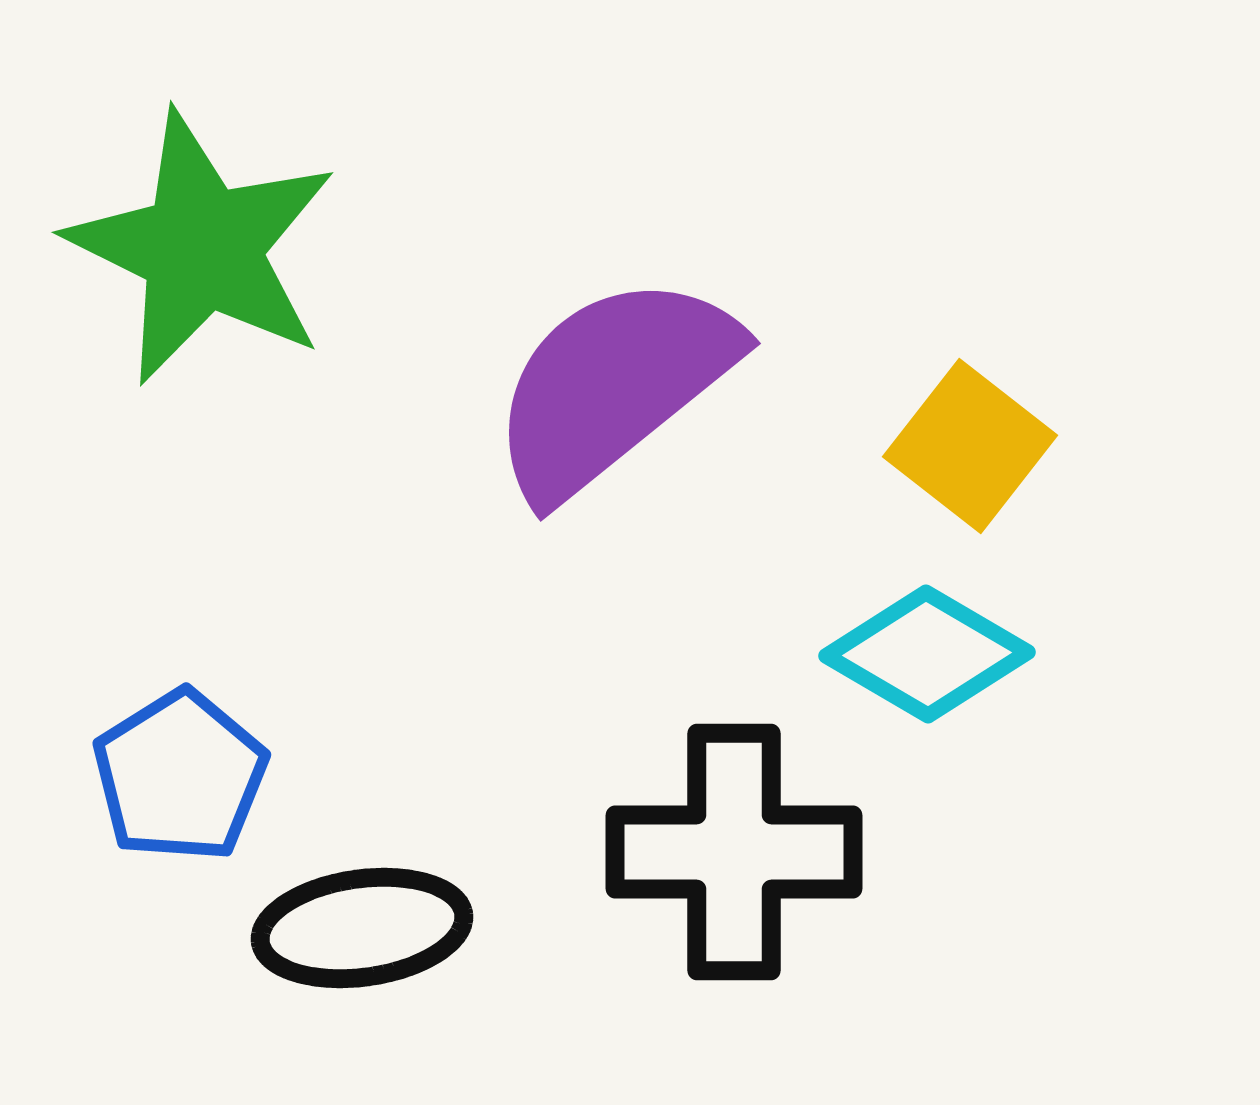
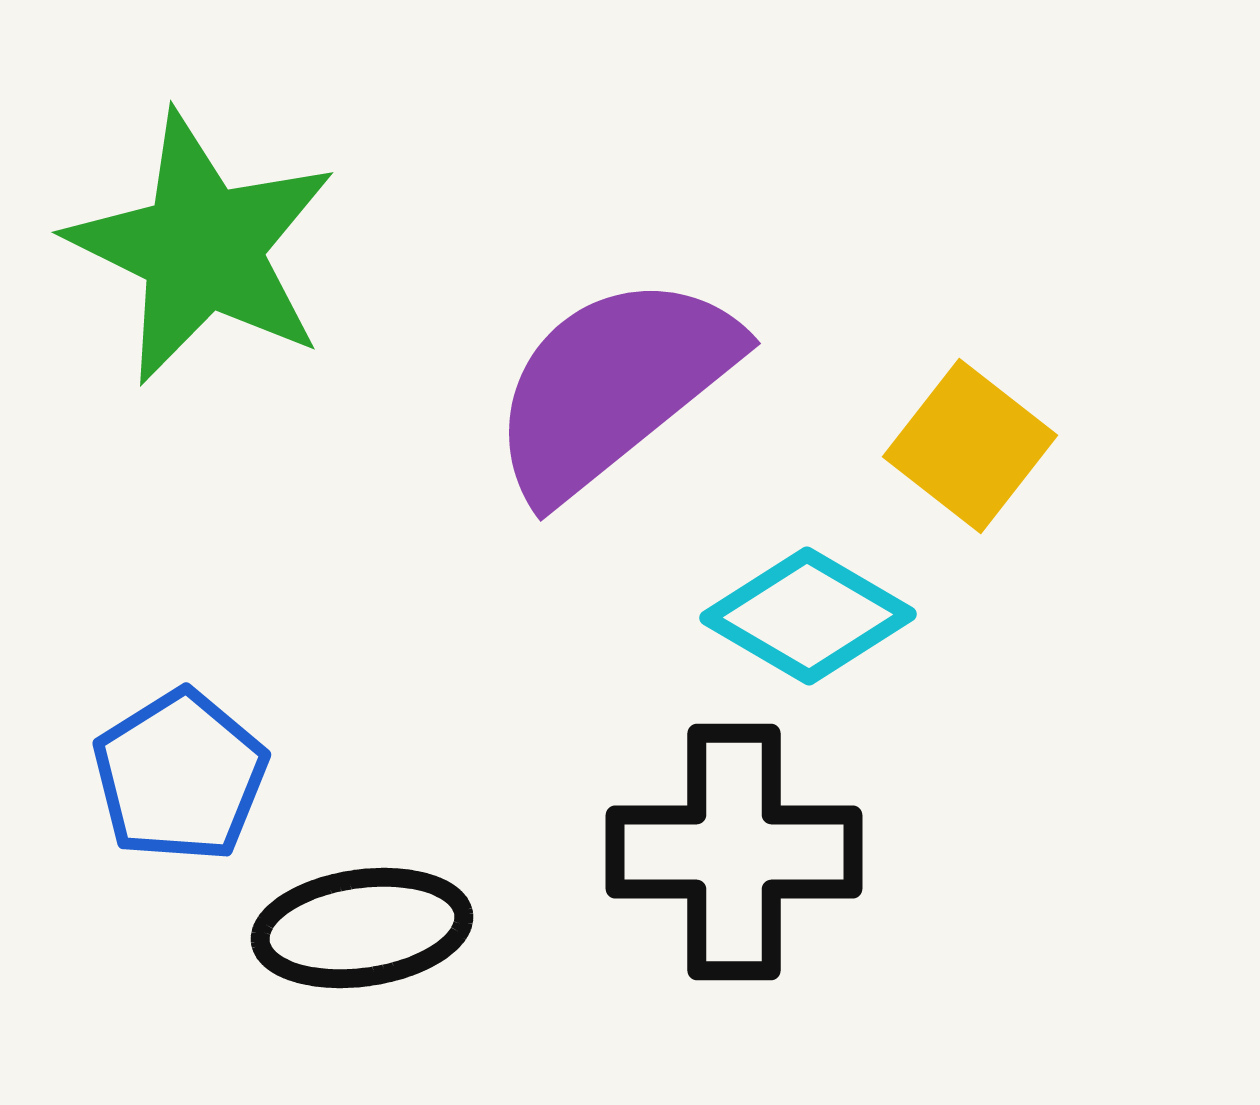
cyan diamond: moved 119 px left, 38 px up
